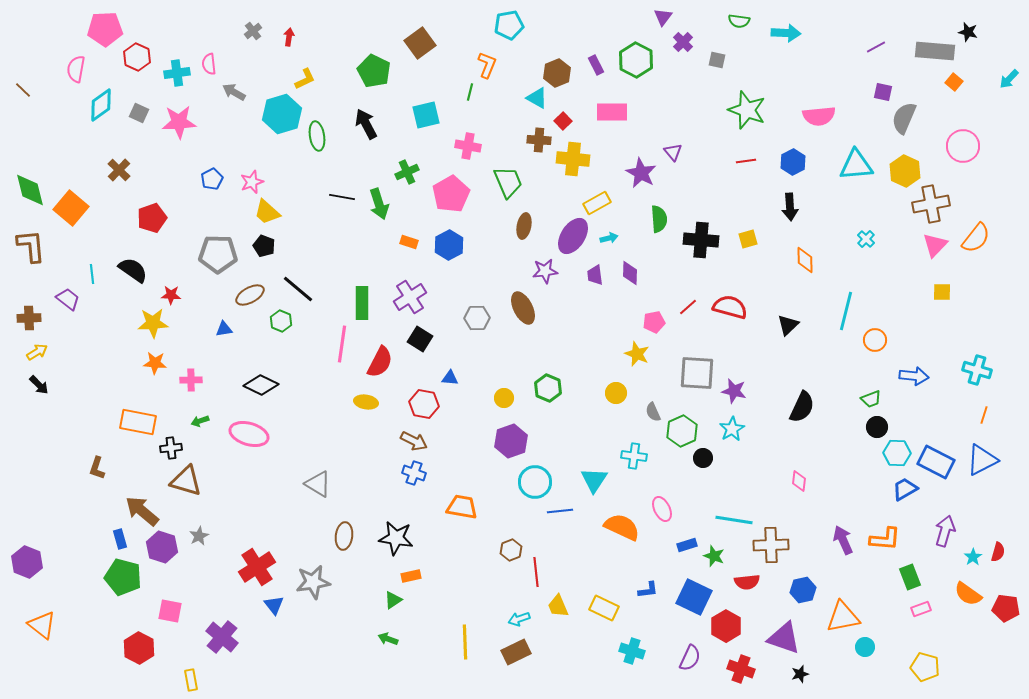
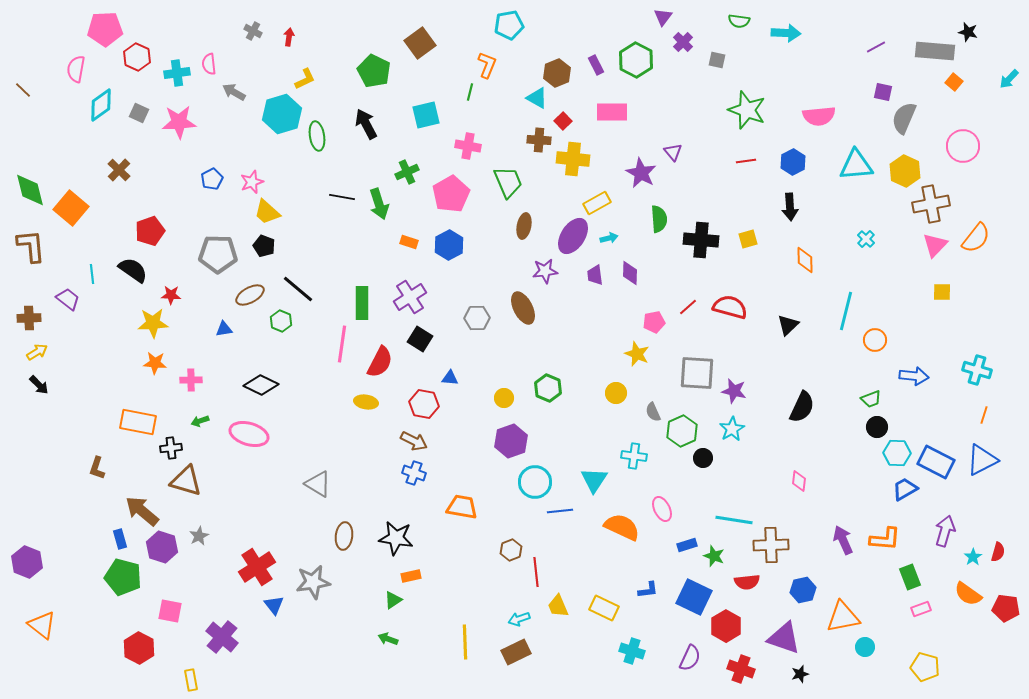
gray cross at (253, 31): rotated 24 degrees counterclockwise
red pentagon at (152, 218): moved 2 px left, 13 px down
